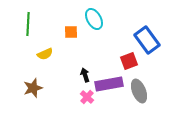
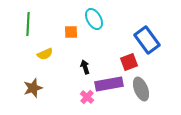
red square: moved 1 px down
black arrow: moved 8 px up
gray ellipse: moved 2 px right, 2 px up
